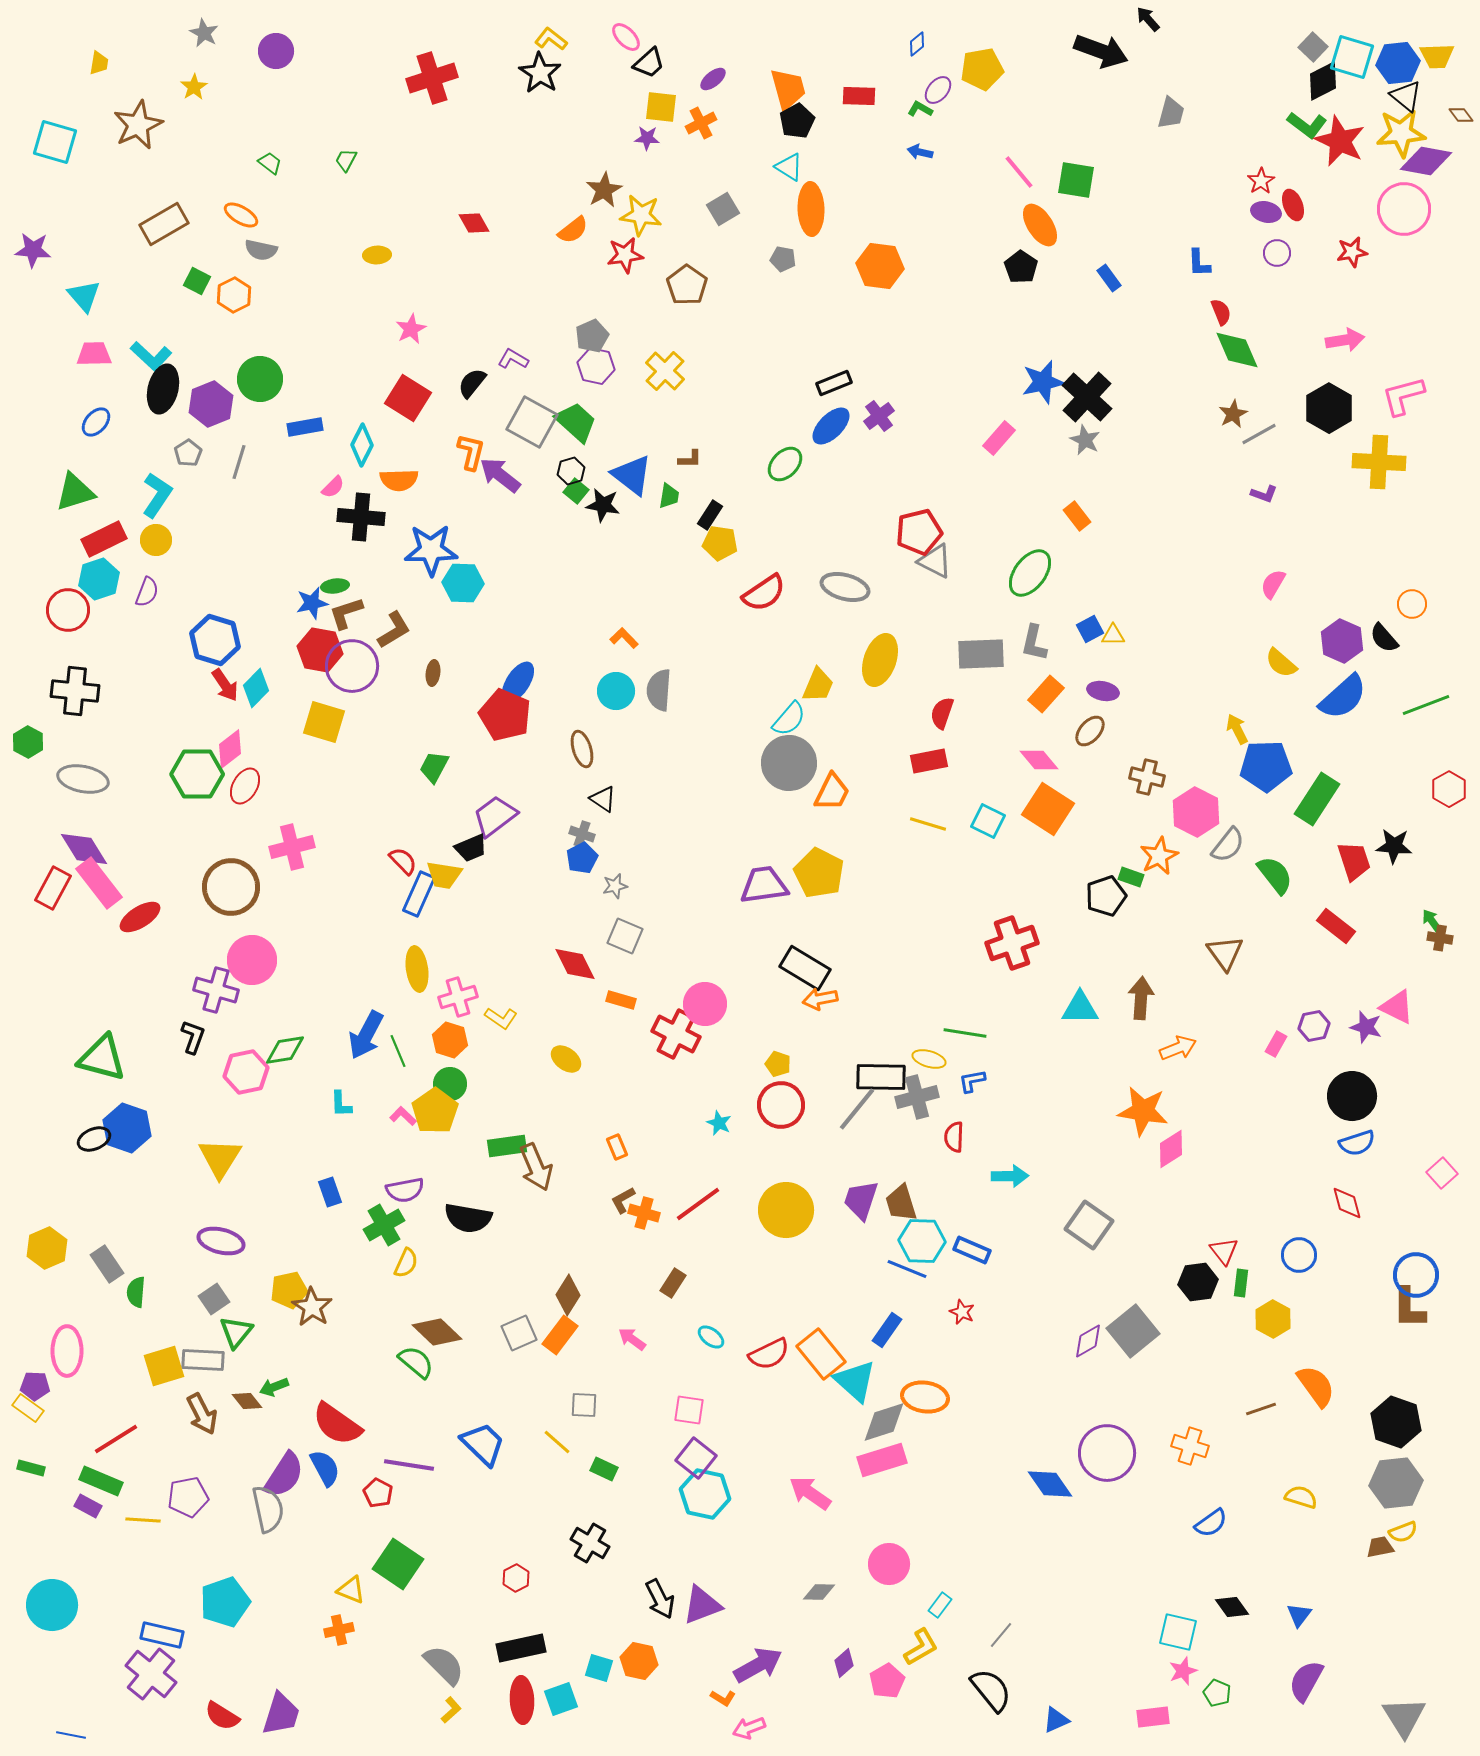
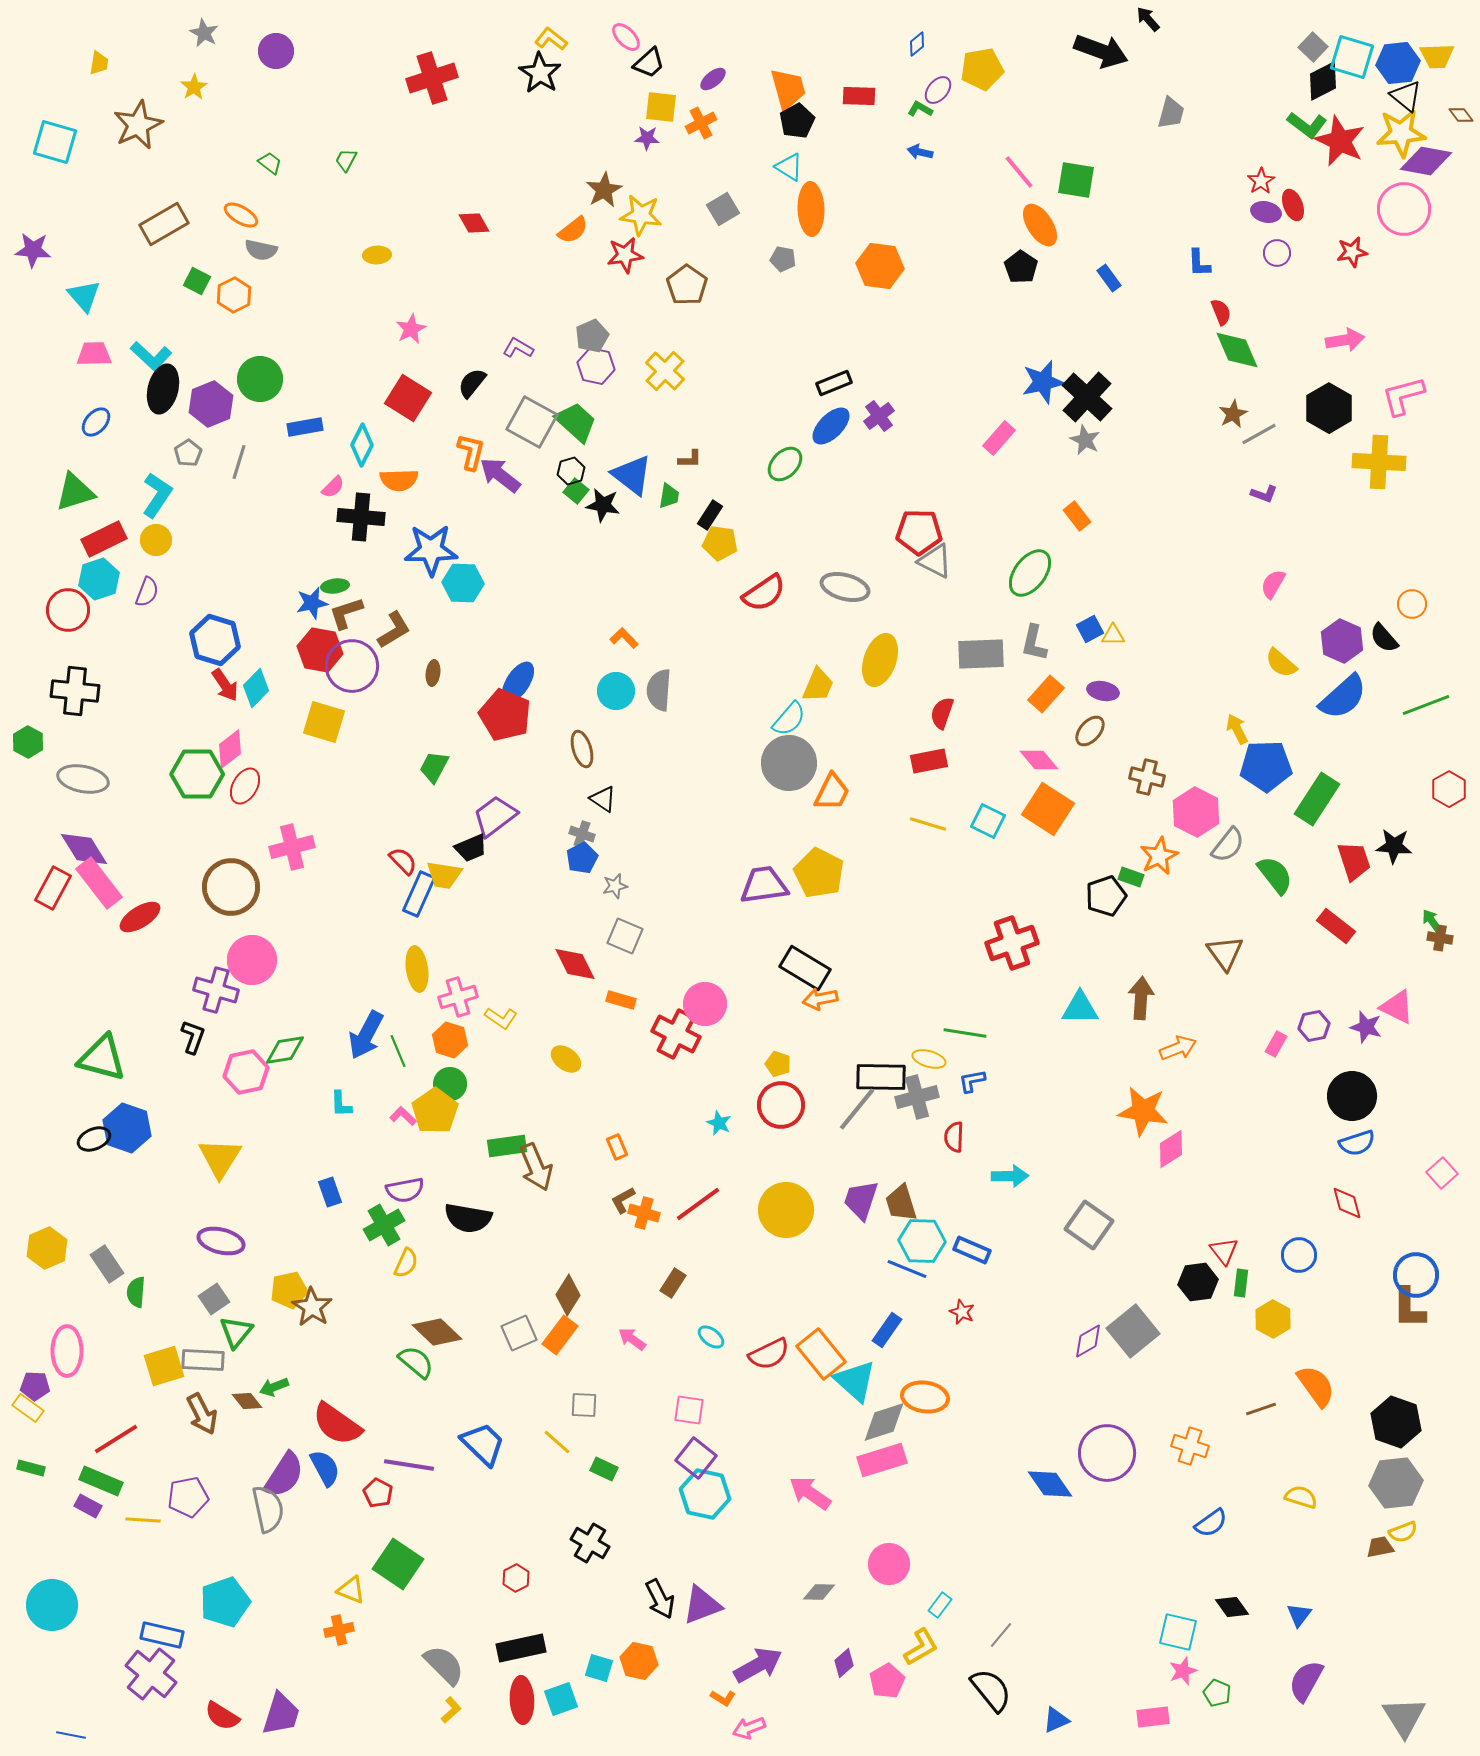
purple L-shape at (513, 359): moved 5 px right, 11 px up
red pentagon at (919, 532): rotated 15 degrees clockwise
